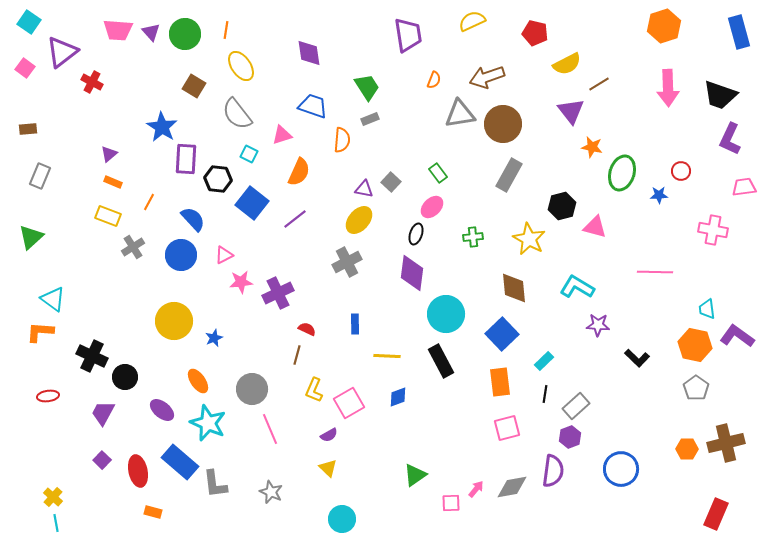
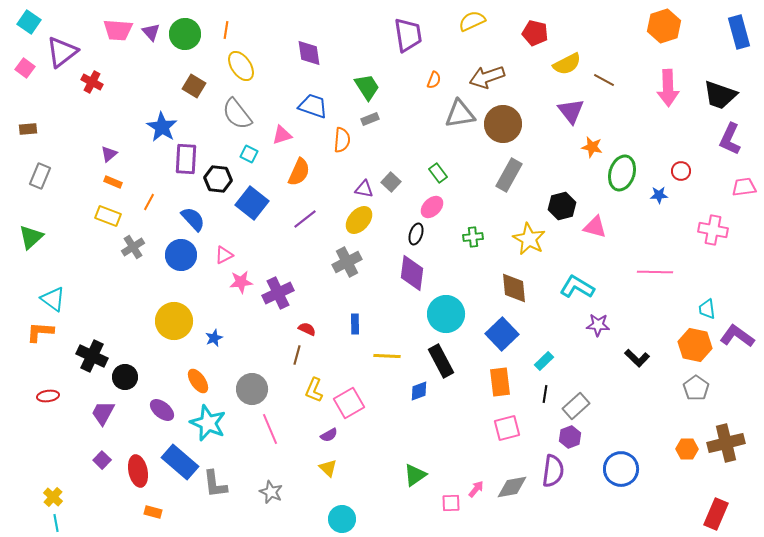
brown line at (599, 84): moved 5 px right, 4 px up; rotated 60 degrees clockwise
purple line at (295, 219): moved 10 px right
blue diamond at (398, 397): moved 21 px right, 6 px up
